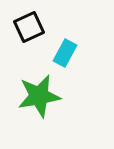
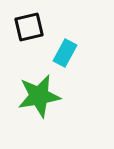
black square: rotated 12 degrees clockwise
